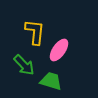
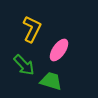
yellow L-shape: moved 3 px left, 3 px up; rotated 20 degrees clockwise
